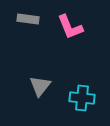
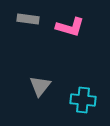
pink L-shape: rotated 52 degrees counterclockwise
cyan cross: moved 1 px right, 2 px down
